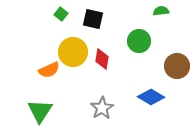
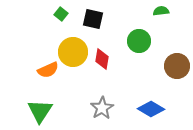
orange semicircle: moved 1 px left
blue diamond: moved 12 px down
